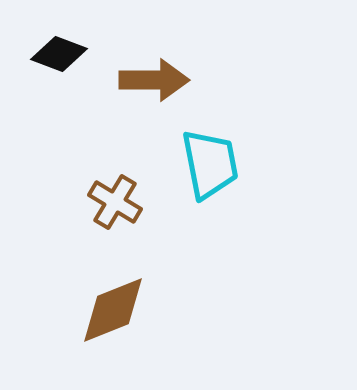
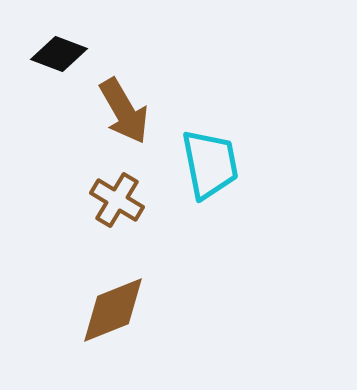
brown arrow: moved 30 px left, 31 px down; rotated 60 degrees clockwise
brown cross: moved 2 px right, 2 px up
